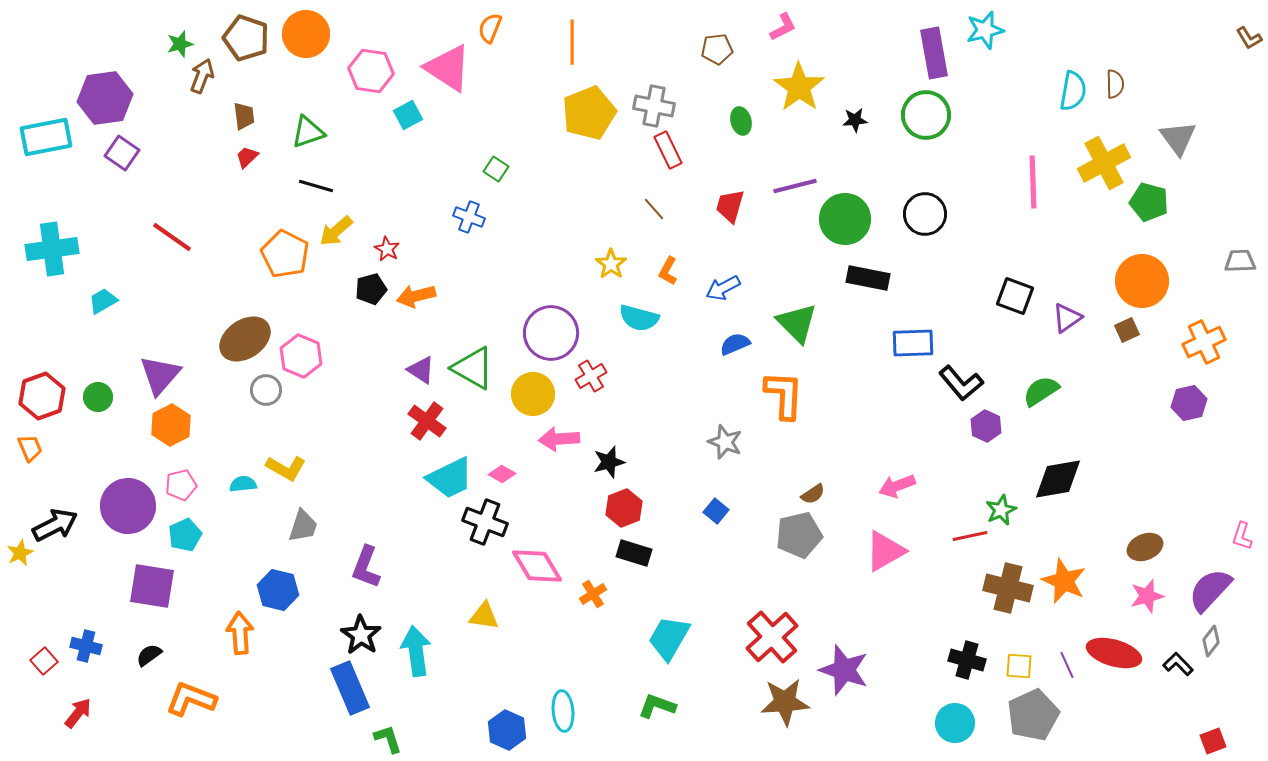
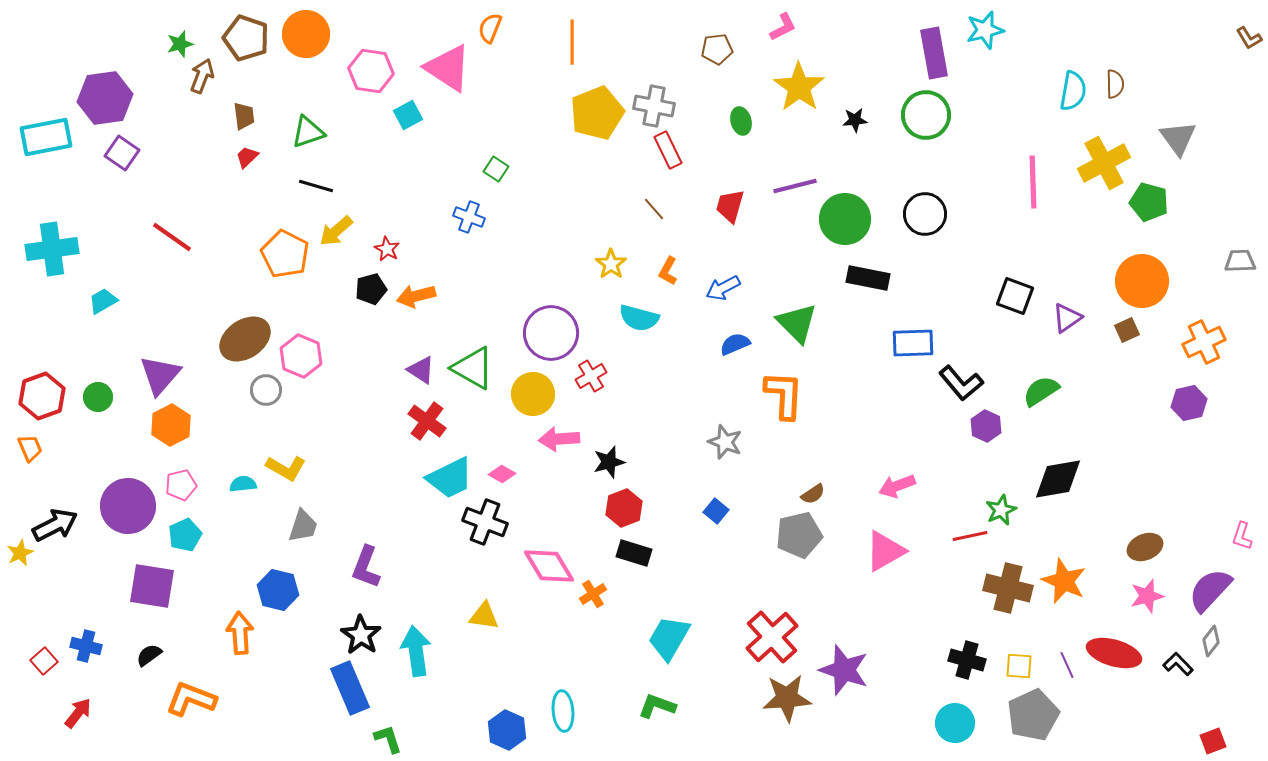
yellow pentagon at (589, 113): moved 8 px right
pink diamond at (537, 566): moved 12 px right
brown star at (785, 702): moved 2 px right, 4 px up
